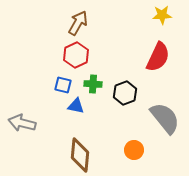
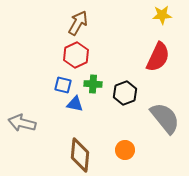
blue triangle: moved 1 px left, 2 px up
orange circle: moved 9 px left
